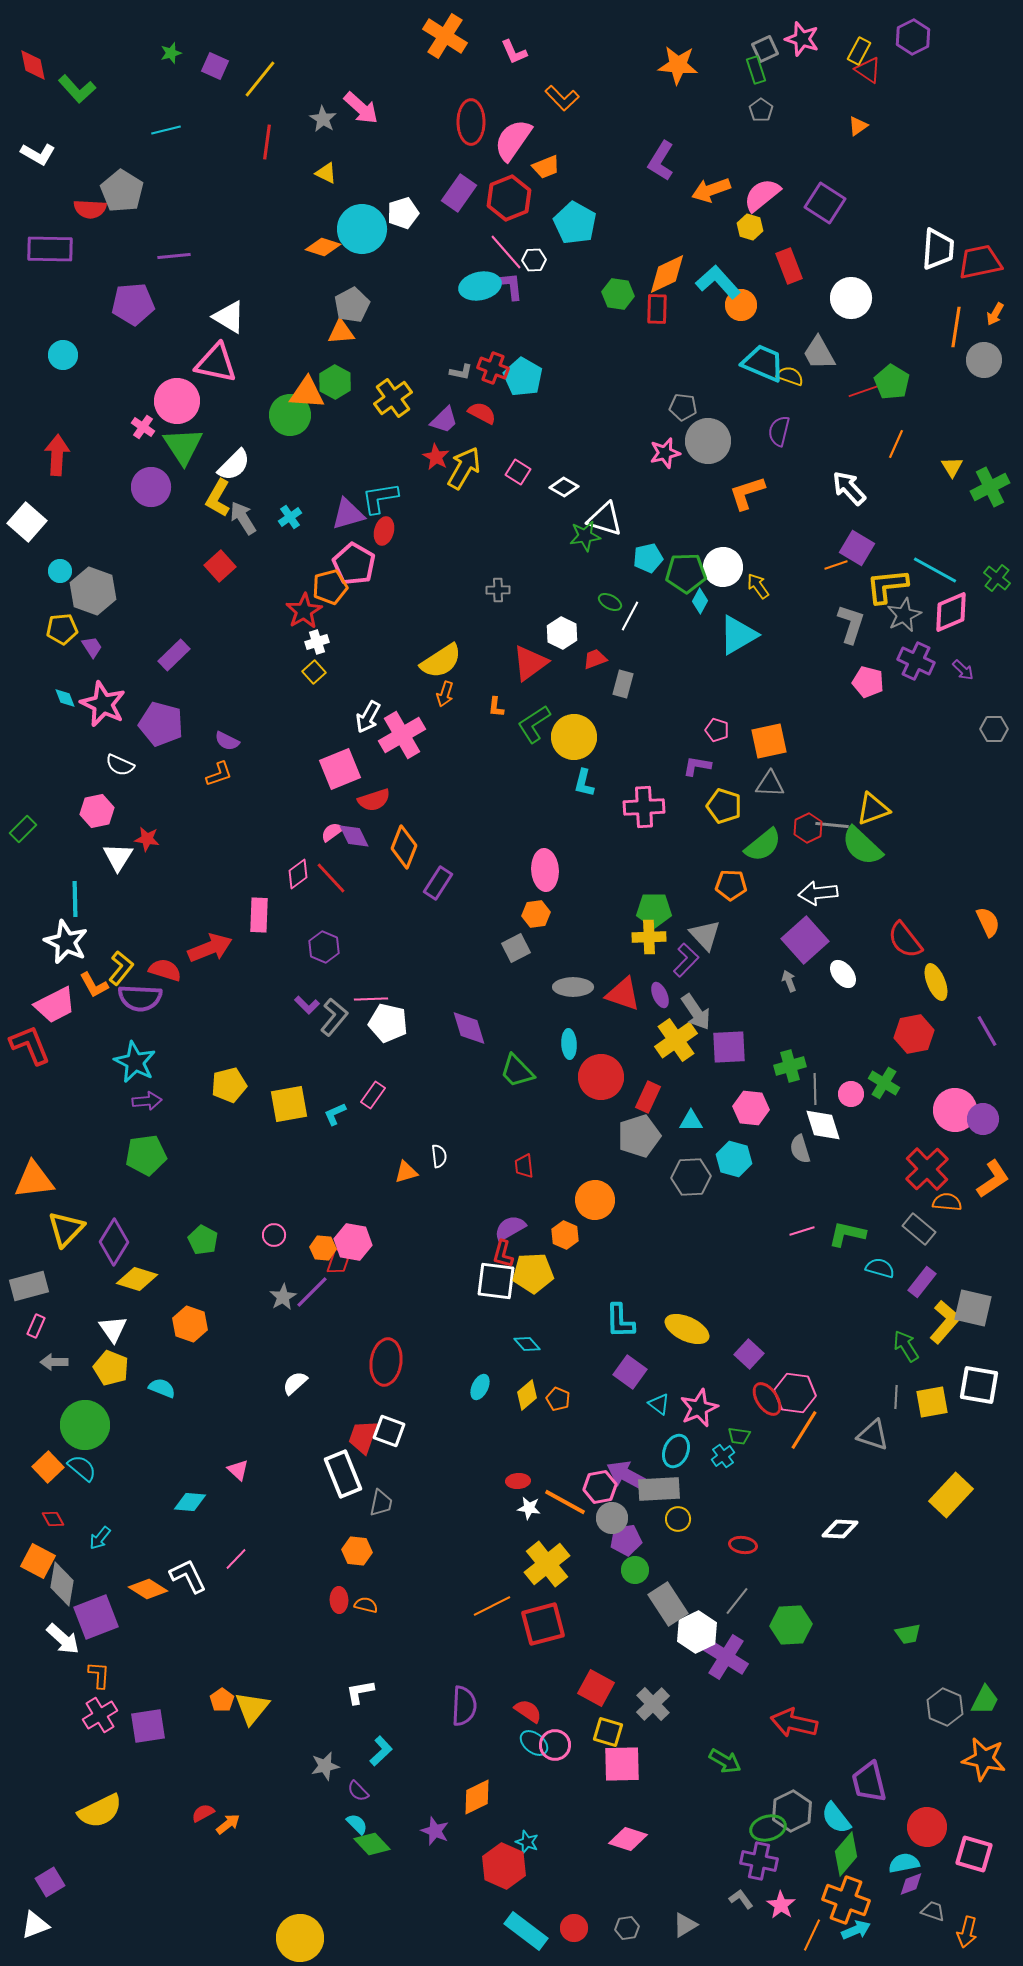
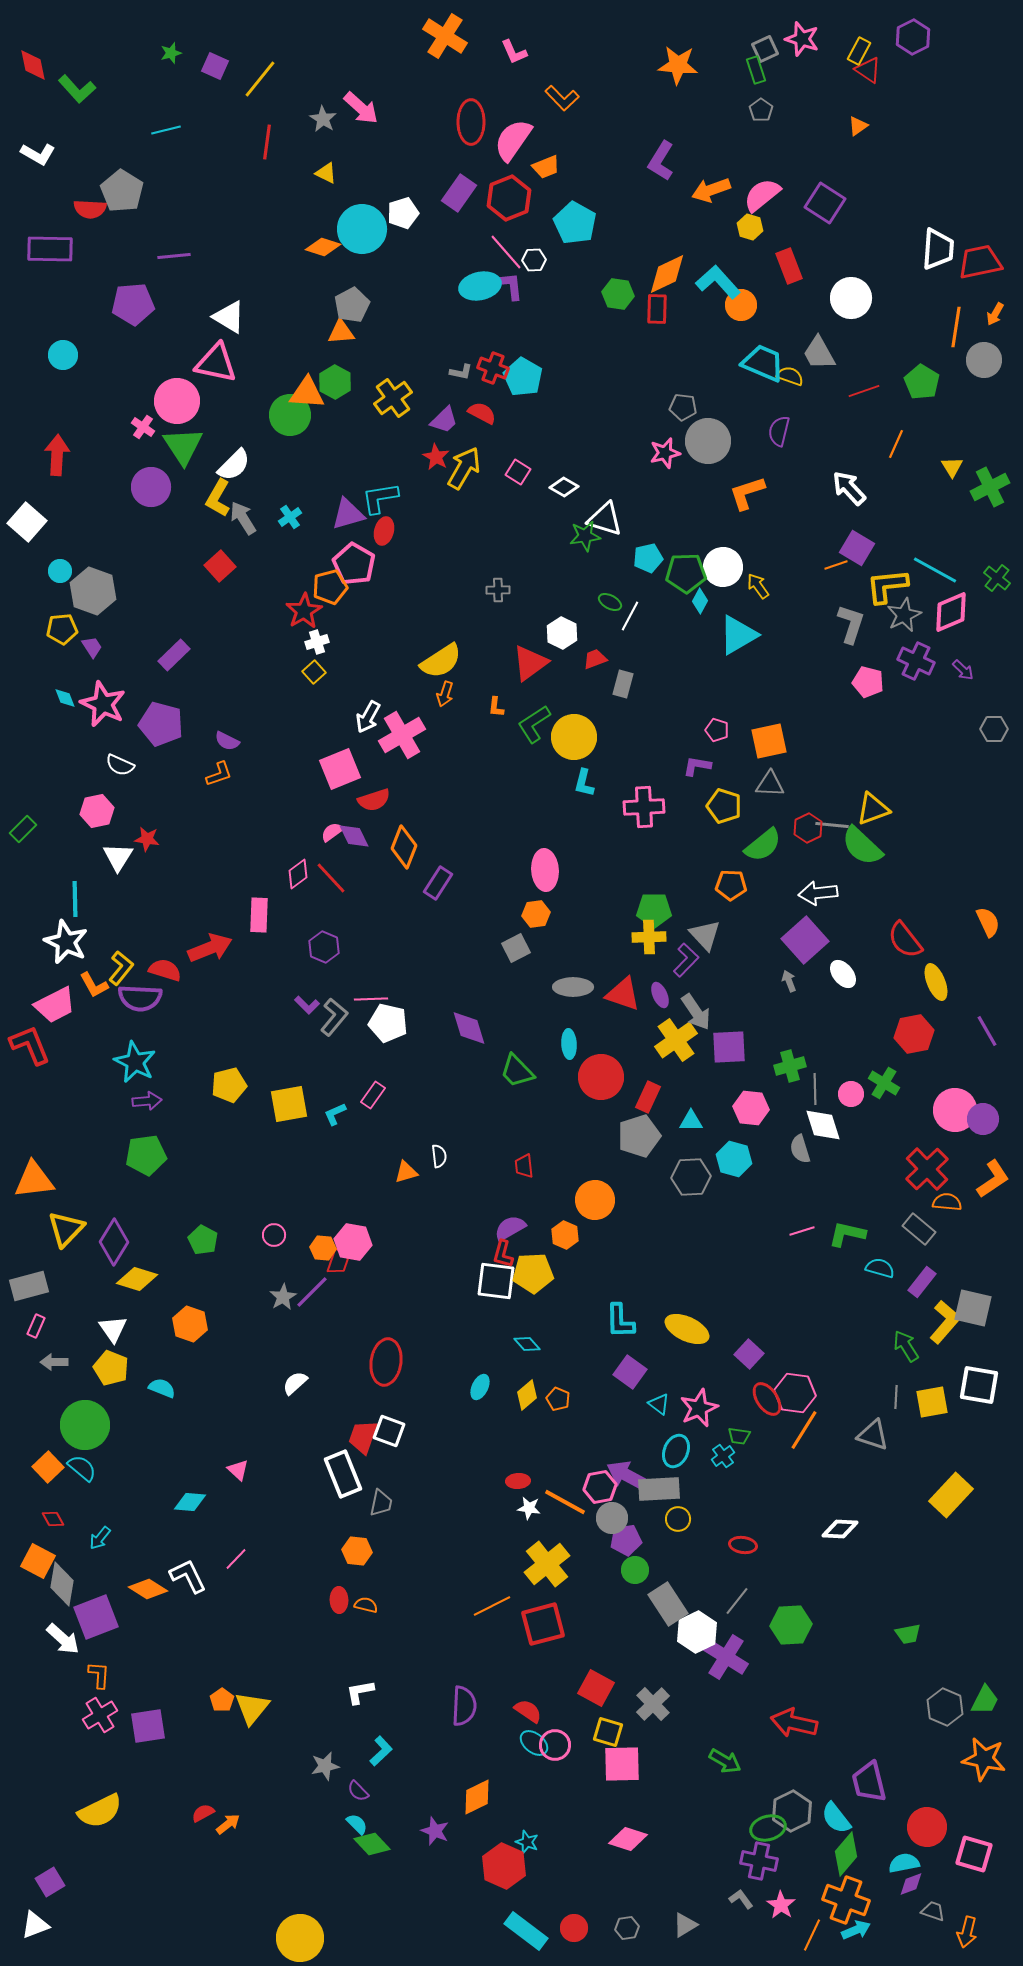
green pentagon at (892, 382): moved 30 px right
